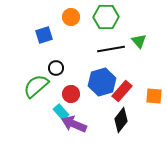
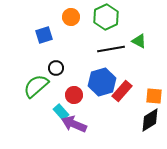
green hexagon: rotated 25 degrees counterclockwise
green triangle: rotated 21 degrees counterclockwise
red circle: moved 3 px right, 1 px down
black diamond: moved 29 px right; rotated 20 degrees clockwise
